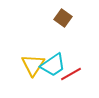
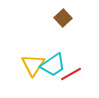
brown square: rotated 12 degrees clockwise
